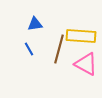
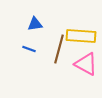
blue line: rotated 40 degrees counterclockwise
